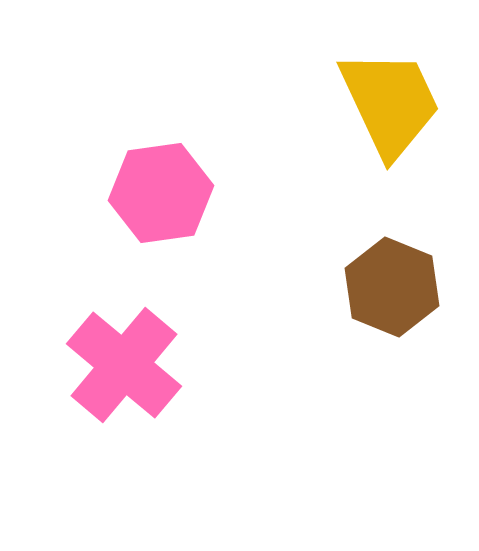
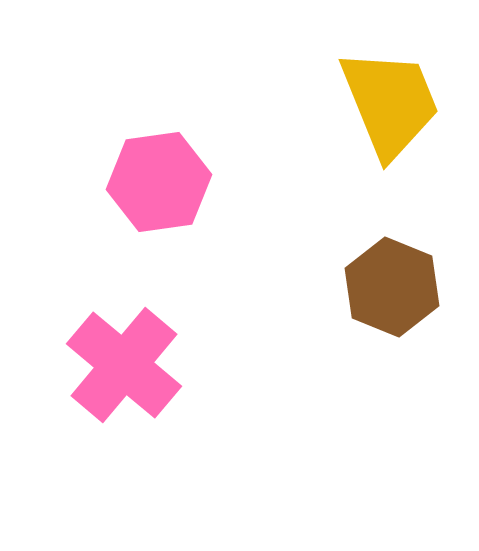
yellow trapezoid: rotated 3 degrees clockwise
pink hexagon: moved 2 px left, 11 px up
